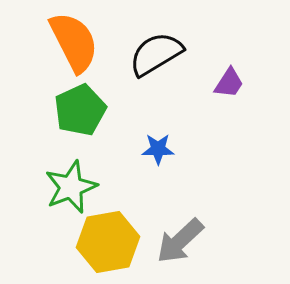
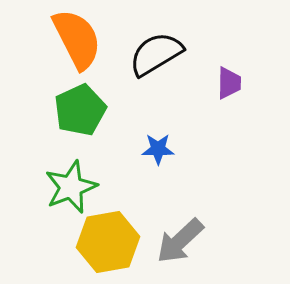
orange semicircle: moved 3 px right, 3 px up
purple trapezoid: rotated 32 degrees counterclockwise
